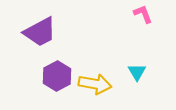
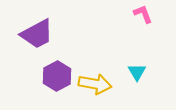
purple trapezoid: moved 3 px left, 2 px down
